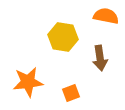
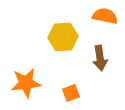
orange semicircle: moved 1 px left
yellow hexagon: rotated 12 degrees counterclockwise
orange star: moved 2 px left, 1 px down
